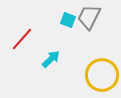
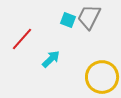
yellow circle: moved 2 px down
